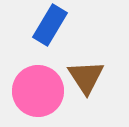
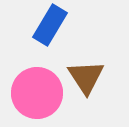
pink circle: moved 1 px left, 2 px down
